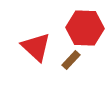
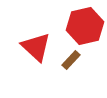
red hexagon: moved 2 px up; rotated 15 degrees counterclockwise
